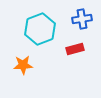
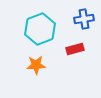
blue cross: moved 2 px right
orange star: moved 13 px right
